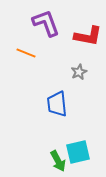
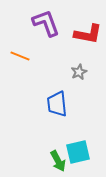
red L-shape: moved 2 px up
orange line: moved 6 px left, 3 px down
